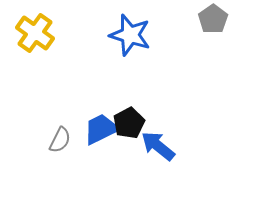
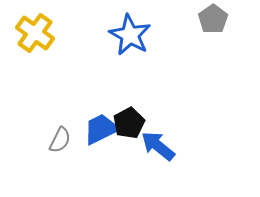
blue star: rotated 12 degrees clockwise
